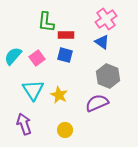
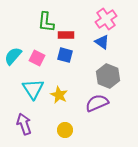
pink square: rotated 28 degrees counterclockwise
cyan triangle: moved 1 px up
